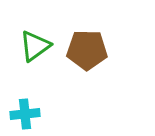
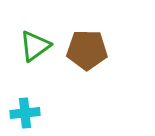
cyan cross: moved 1 px up
